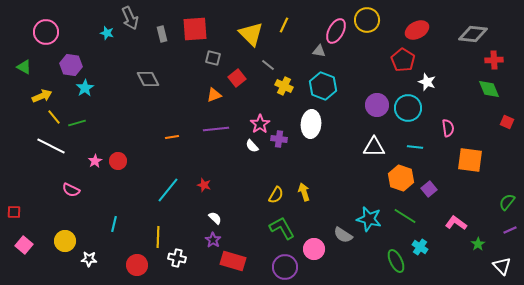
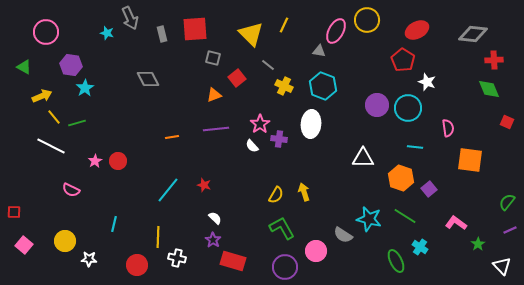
white triangle at (374, 147): moved 11 px left, 11 px down
pink circle at (314, 249): moved 2 px right, 2 px down
